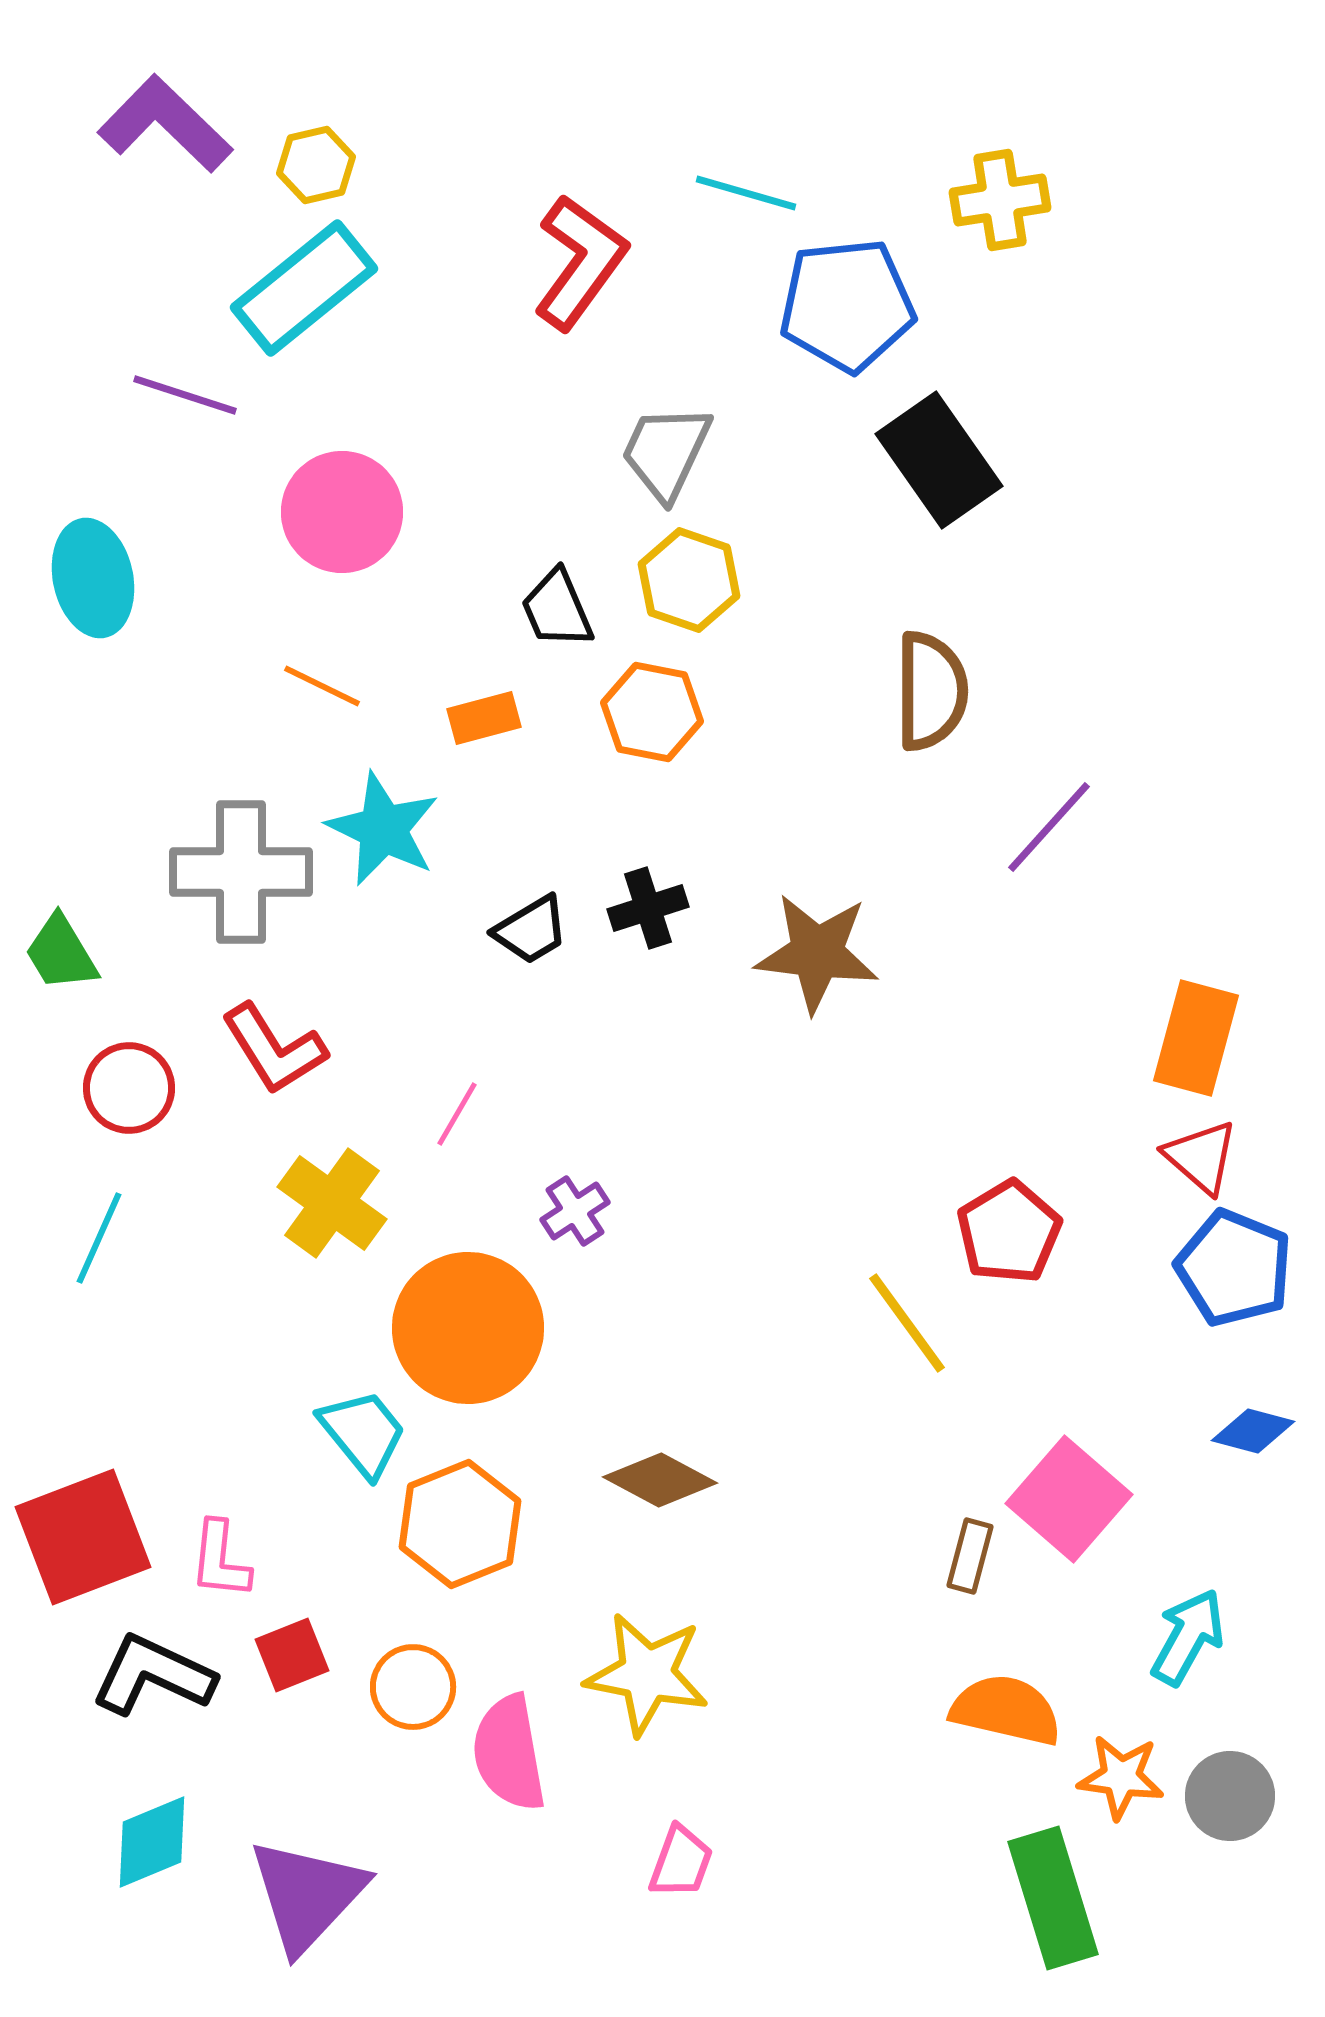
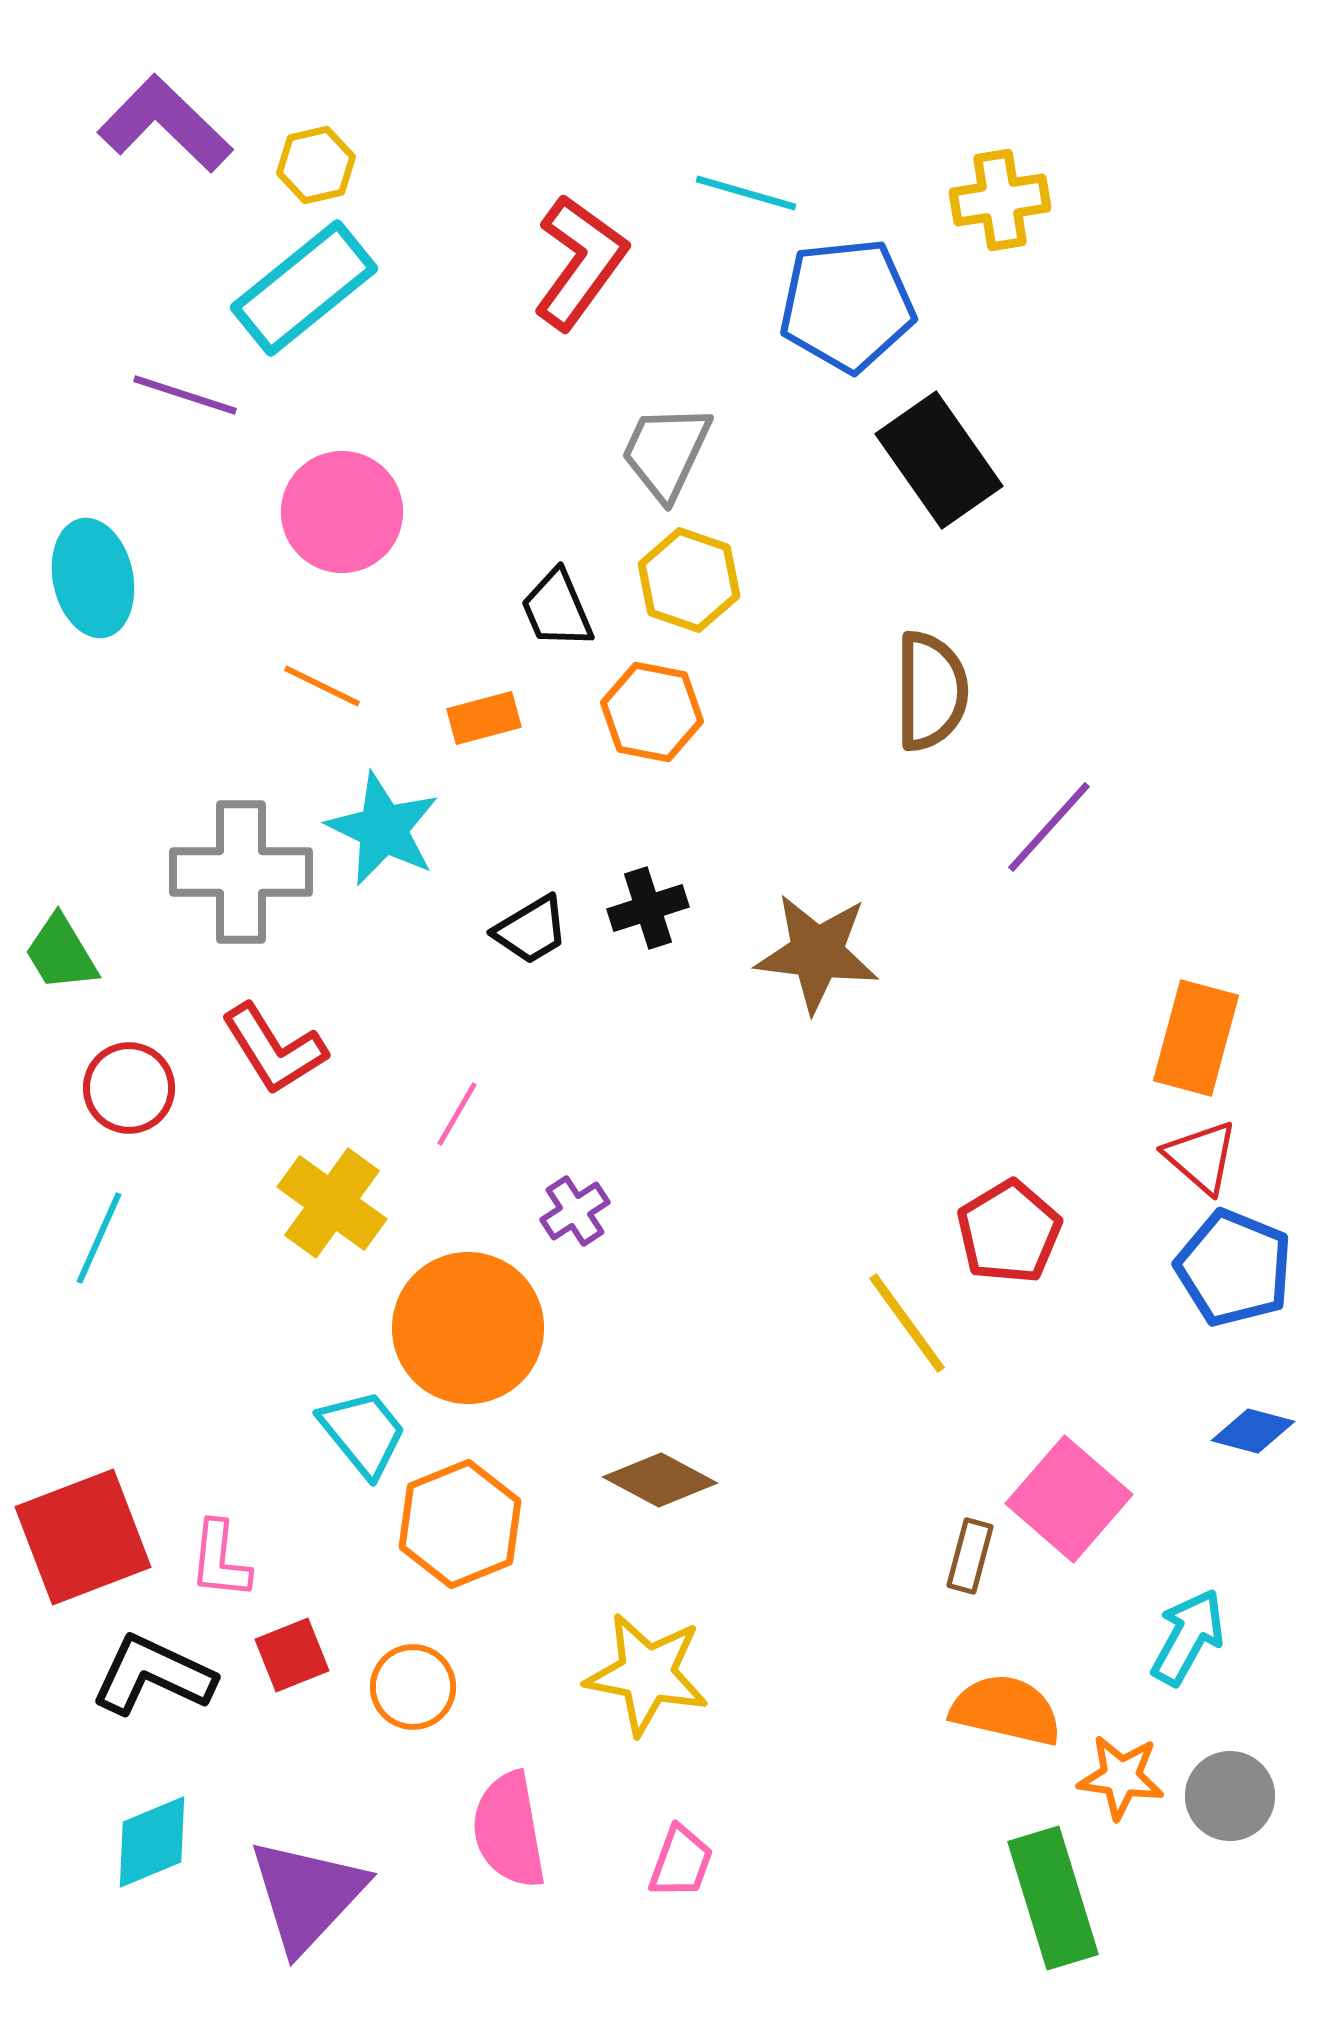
pink semicircle at (509, 1753): moved 77 px down
